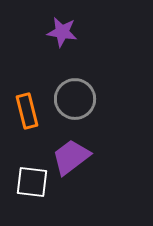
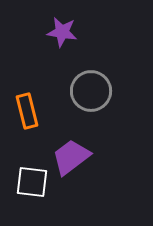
gray circle: moved 16 px right, 8 px up
